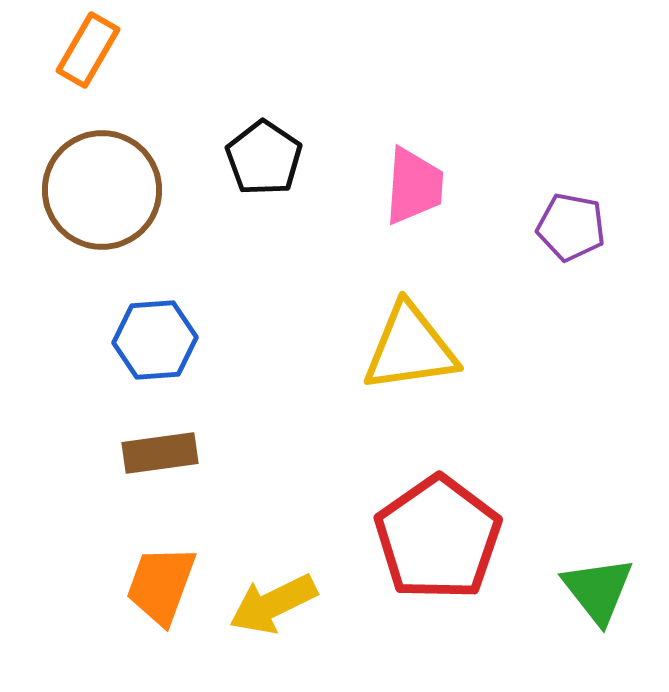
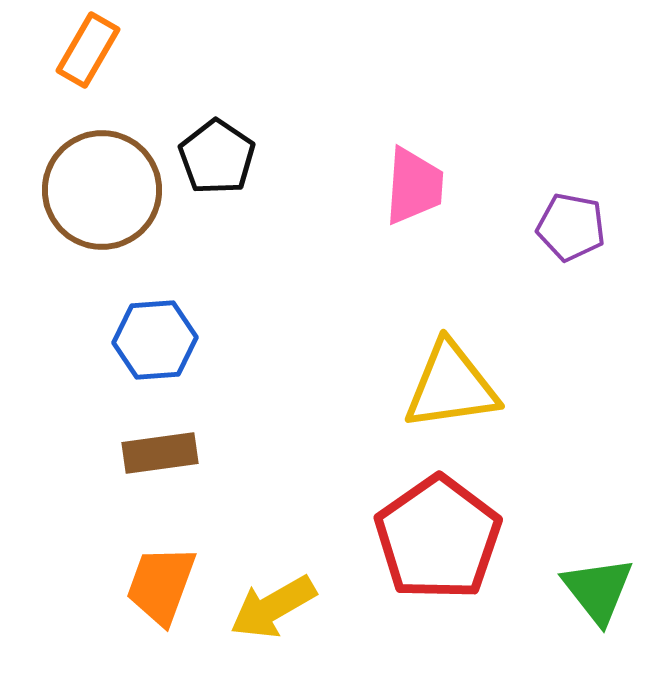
black pentagon: moved 47 px left, 1 px up
yellow triangle: moved 41 px right, 38 px down
yellow arrow: moved 3 px down; rotated 4 degrees counterclockwise
